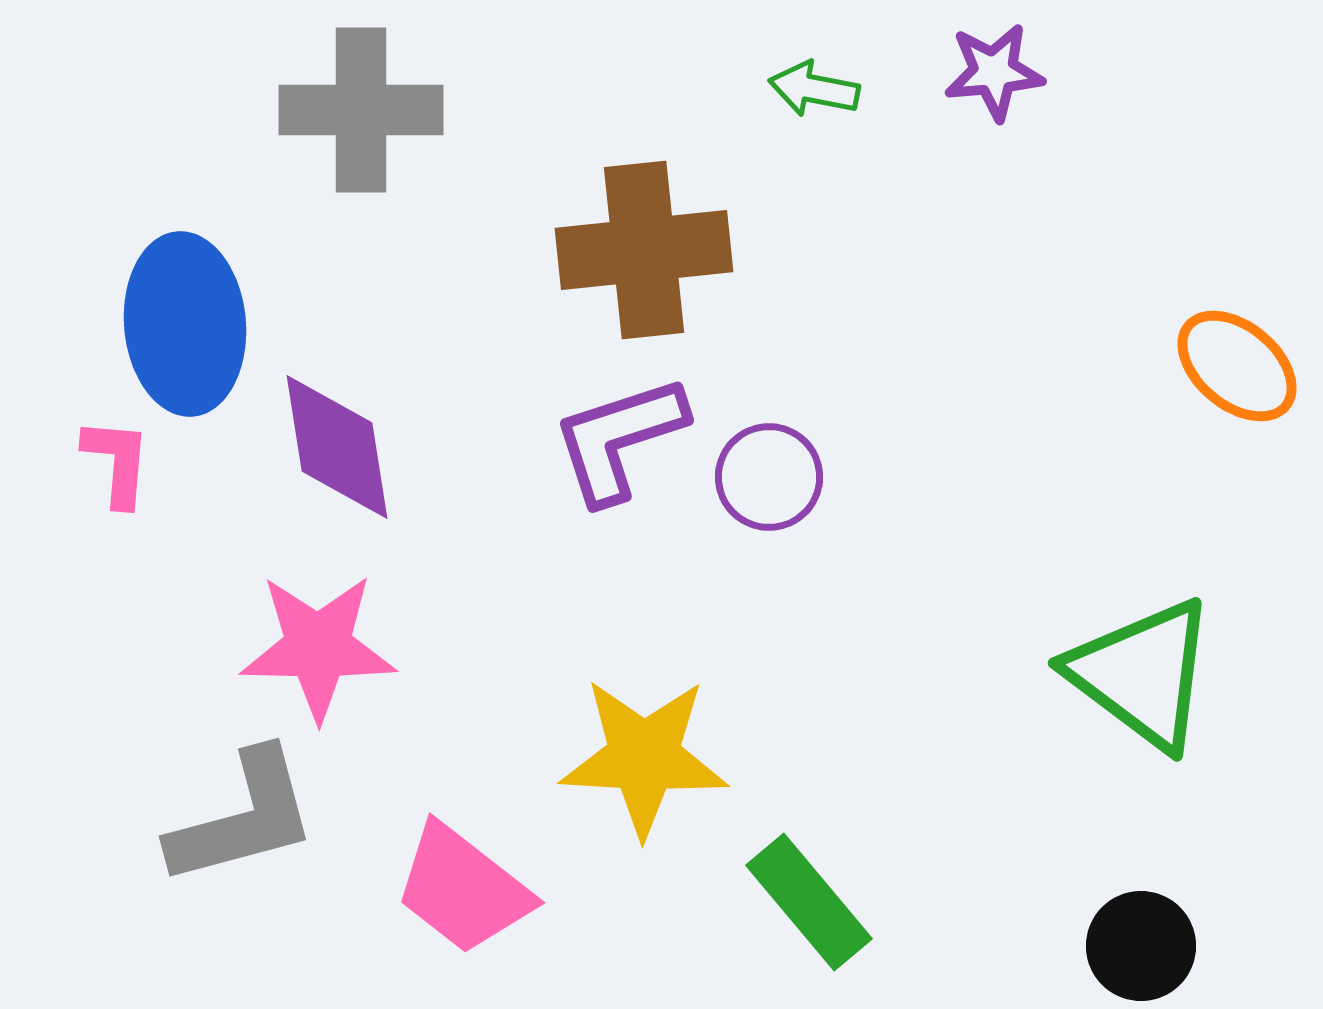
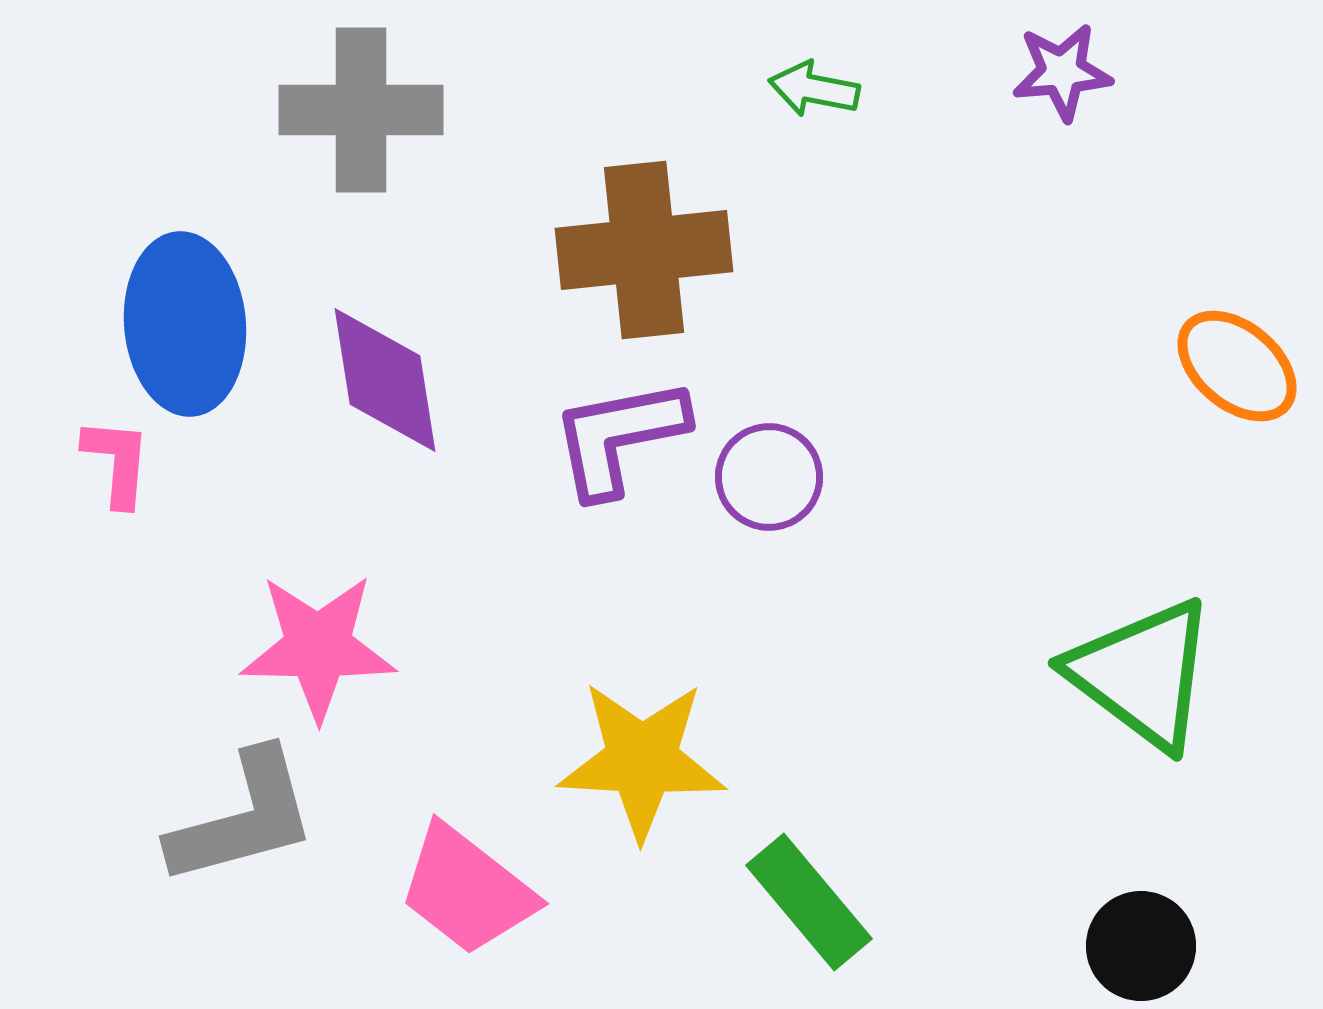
purple star: moved 68 px right
purple L-shape: moved 2 px up; rotated 7 degrees clockwise
purple diamond: moved 48 px right, 67 px up
yellow star: moved 2 px left, 3 px down
pink trapezoid: moved 4 px right, 1 px down
